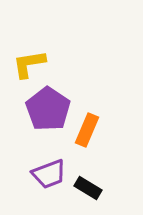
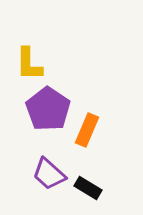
yellow L-shape: rotated 81 degrees counterclockwise
purple trapezoid: rotated 63 degrees clockwise
